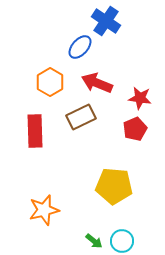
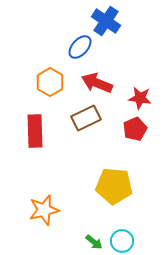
brown rectangle: moved 5 px right, 1 px down
green arrow: moved 1 px down
